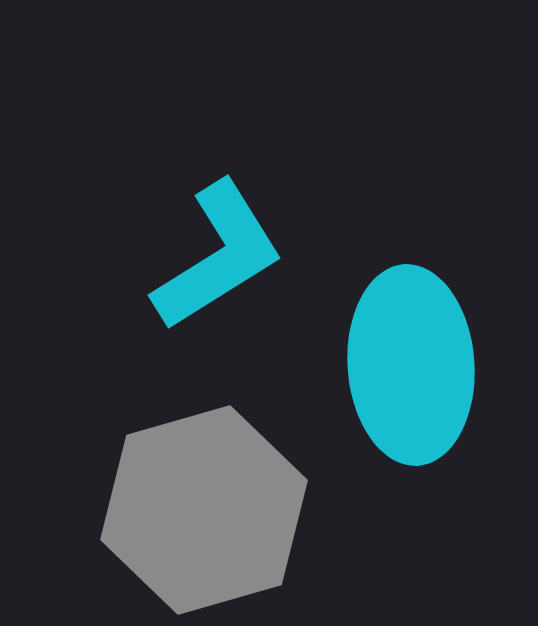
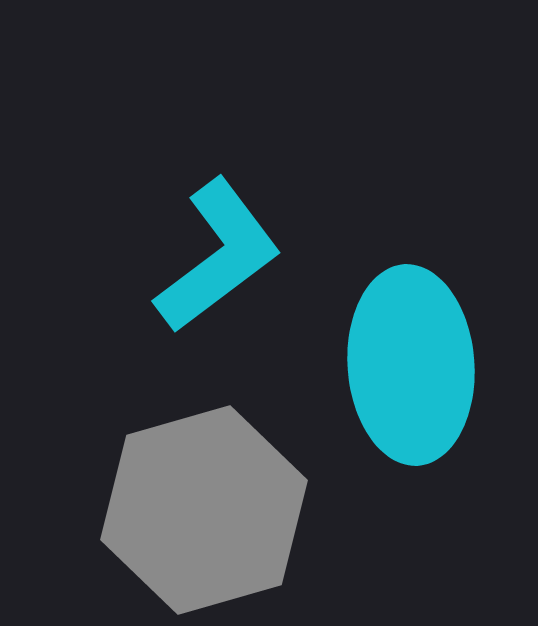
cyan L-shape: rotated 5 degrees counterclockwise
